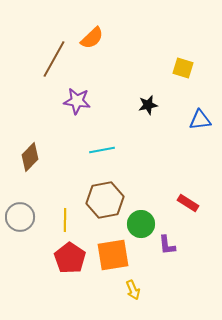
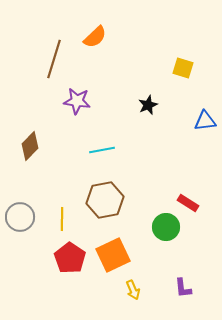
orange semicircle: moved 3 px right, 1 px up
brown line: rotated 12 degrees counterclockwise
black star: rotated 12 degrees counterclockwise
blue triangle: moved 5 px right, 1 px down
brown diamond: moved 11 px up
yellow line: moved 3 px left, 1 px up
green circle: moved 25 px right, 3 px down
purple L-shape: moved 16 px right, 43 px down
orange square: rotated 16 degrees counterclockwise
